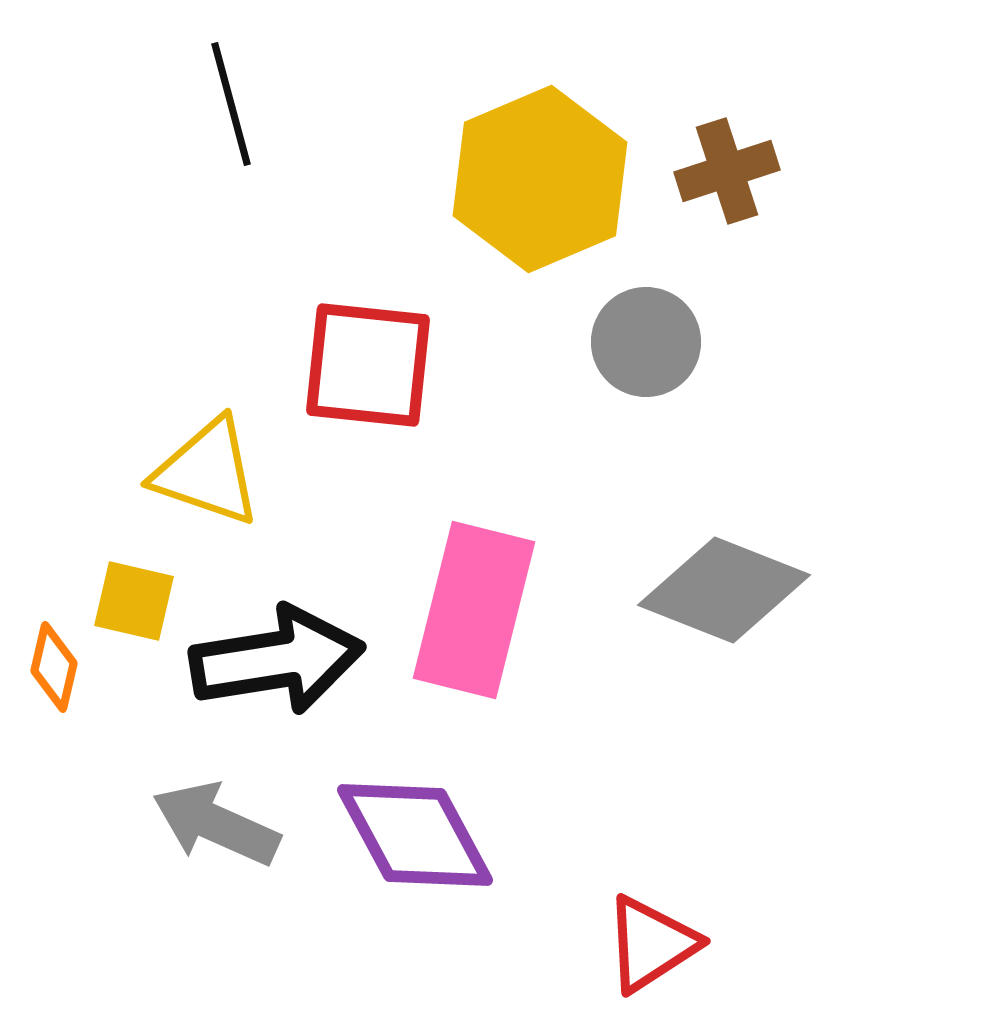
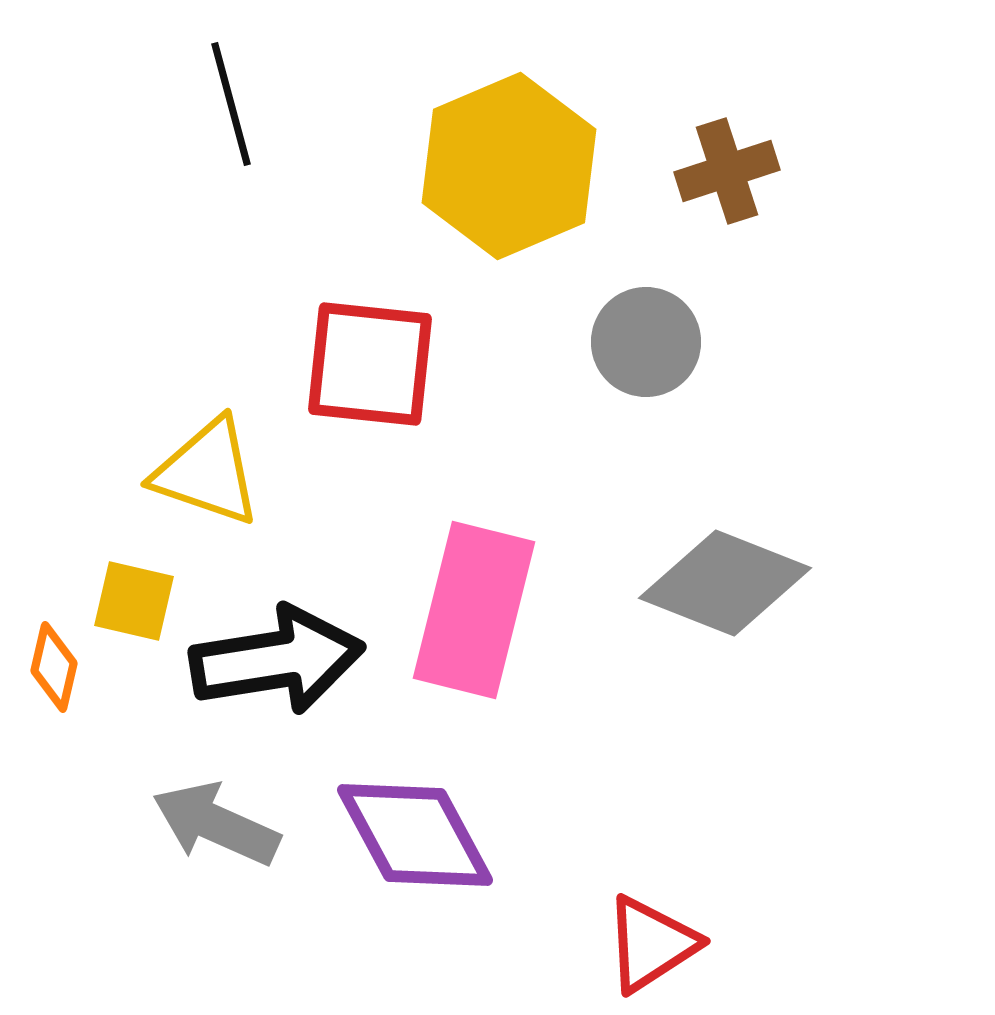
yellow hexagon: moved 31 px left, 13 px up
red square: moved 2 px right, 1 px up
gray diamond: moved 1 px right, 7 px up
